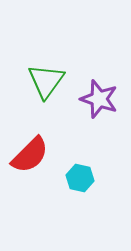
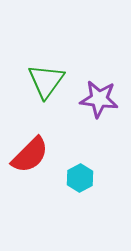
purple star: rotated 12 degrees counterclockwise
cyan hexagon: rotated 20 degrees clockwise
